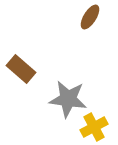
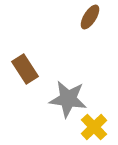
brown rectangle: moved 4 px right; rotated 16 degrees clockwise
yellow cross: rotated 16 degrees counterclockwise
